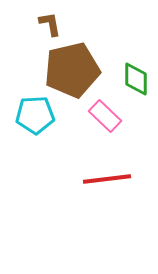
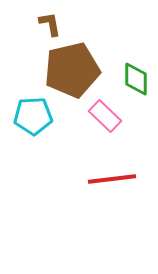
cyan pentagon: moved 2 px left, 1 px down
red line: moved 5 px right
